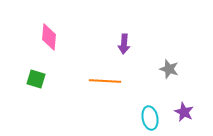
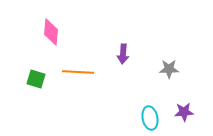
pink diamond: moved 2 px right, 5 px up
purple arrow: moved 1 px left, 10 px down
gray star: rotated 18 degrees counterclockwise
orange line: moved 27 px left, 9 px up
purple star: rotated 30 degrees counterclockwise
